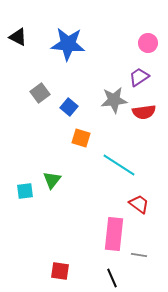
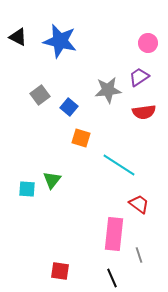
blue star: moved 8 px left, 3 px up; rotated 8 degrees clockwise
gray square: moved 2 px down
gray star: moved 6 px left, 10 px up
cyan square: moved 2 px right, 2 px up; rotated 12 degrees clockwise
gray line: rotated 63 degrees clockwise
